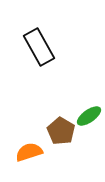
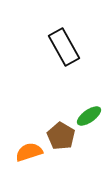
black rectangle: moved 25 px right
brown pentagon: moved 5 px down
